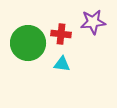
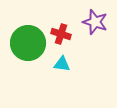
purple star: moved 2 px right; rotated 25 degrees clockwise
red cross: rotated 12 degrees clockwise
